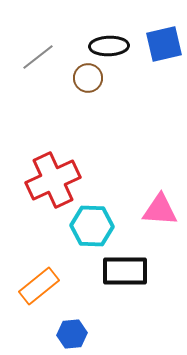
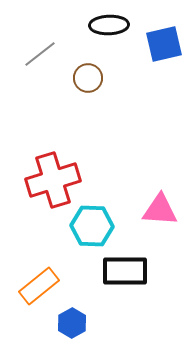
black ellipse: moved 21 px up
gray line: moved 2 px right, 3 px up
red cross: rotated 8 degrees clockwise
blue hexagon: moved 11 px up; rotated 24 degrees counterclockwise
